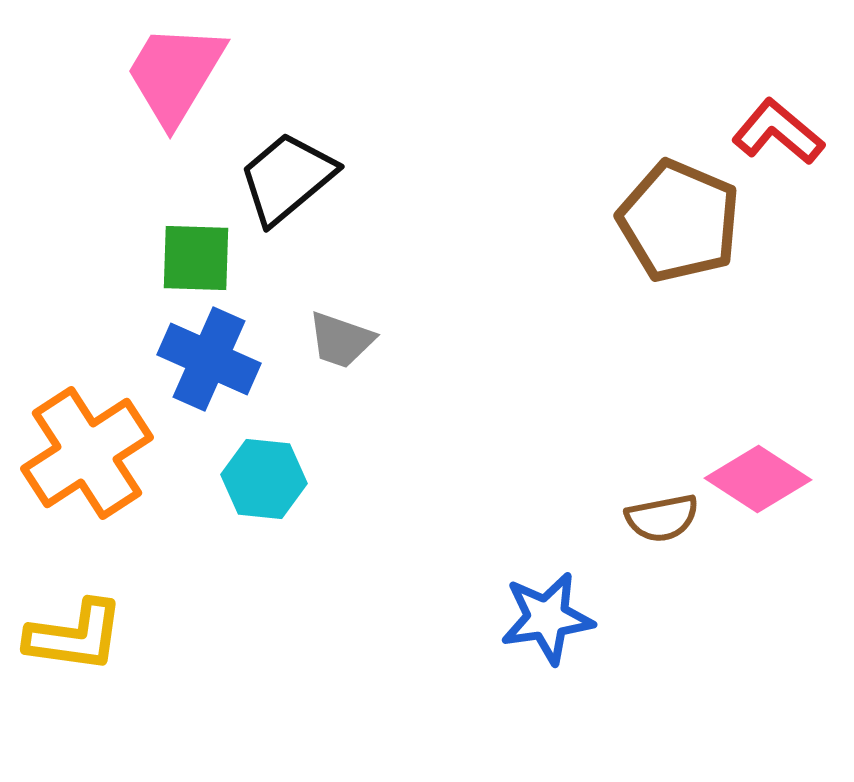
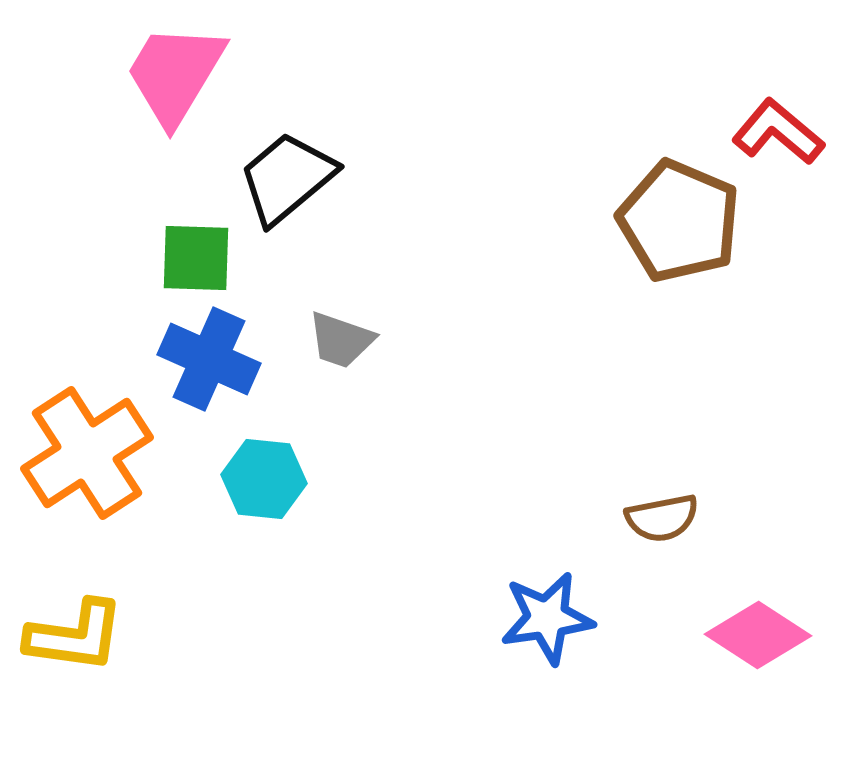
pink diamond: moved 156 px down
